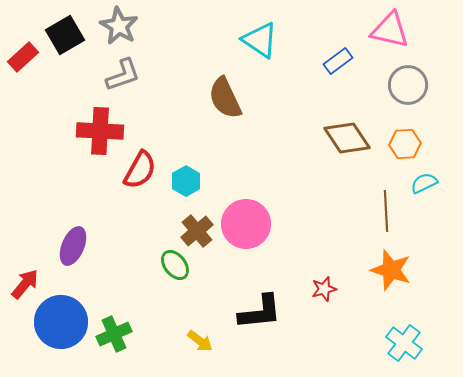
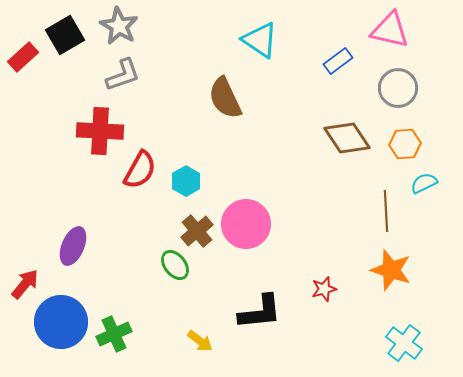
gray circle: moved 10 px left, 3 px down
